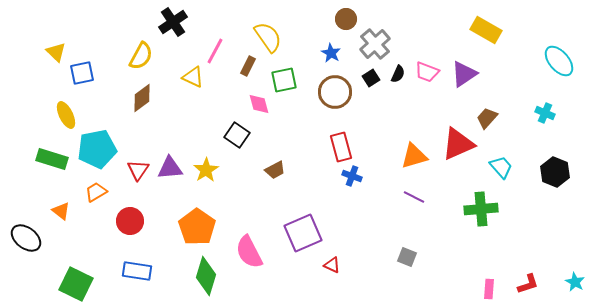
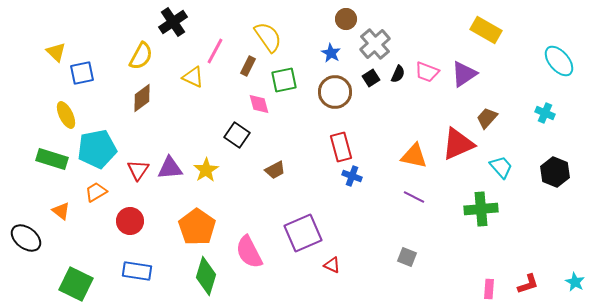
orange triangle at (414, 156): rotated 28 degrees clockwise
